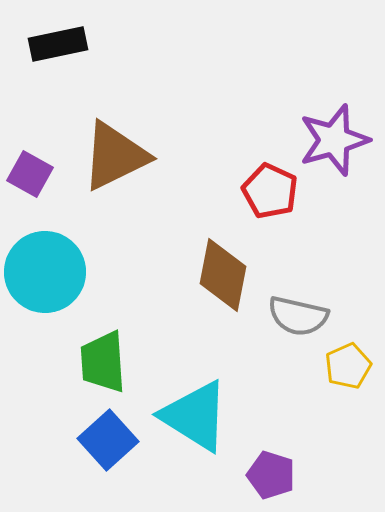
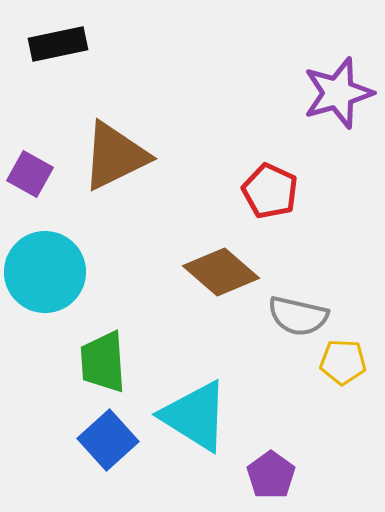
purple star: moved 4 px right, 47 px up
brown diamond: moved 2 px left, 3 px up; rotated 60 degrees counterclockwise
yellow pentagon: moved 5 px left, 4 px up; rotated 27 degrees clockwise
purple pentagon: rotated 18 degrees clockwise
